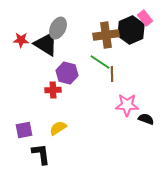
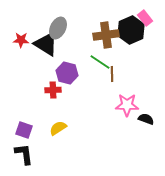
purple square: rotated 30 degrees clockwise
black L-shape: moved 17 px left
